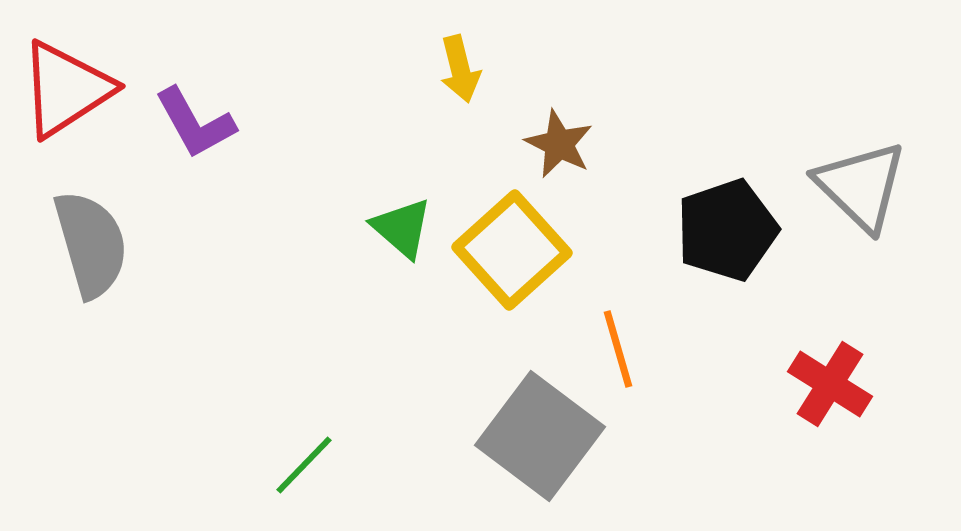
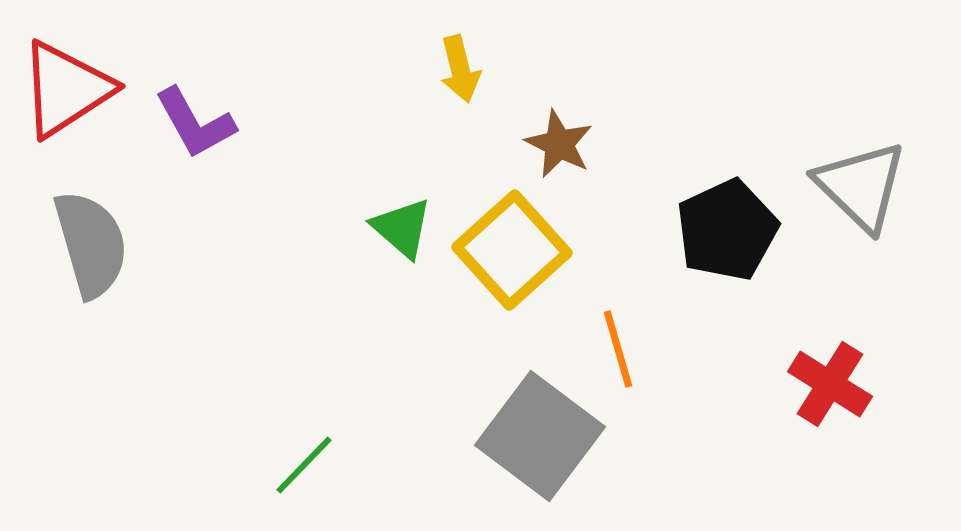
black pentagon: rotated 6 degrees counterclockwise
